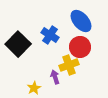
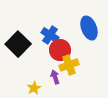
blue ellipse: moved 8 px right, 7 px down; rotated 20 degrees clockwise
red circle: moved 20 px left, 3 px down
